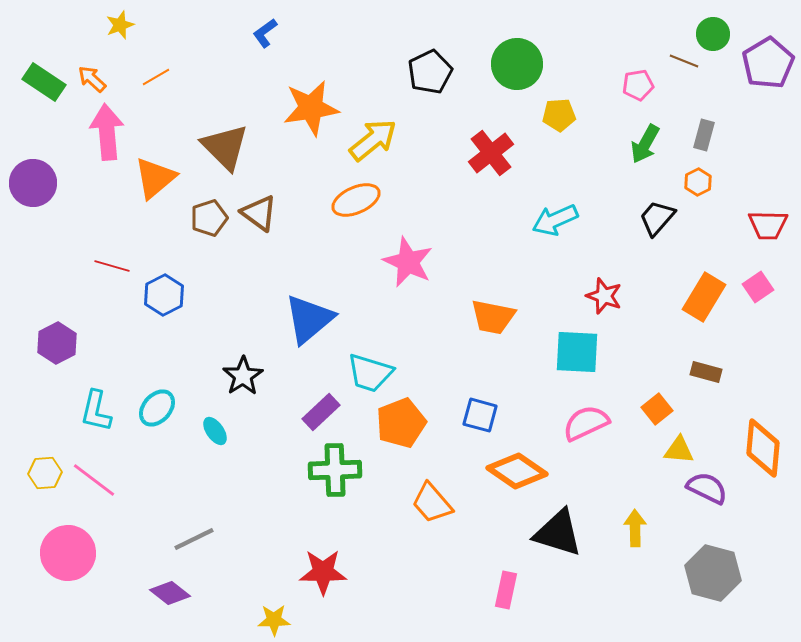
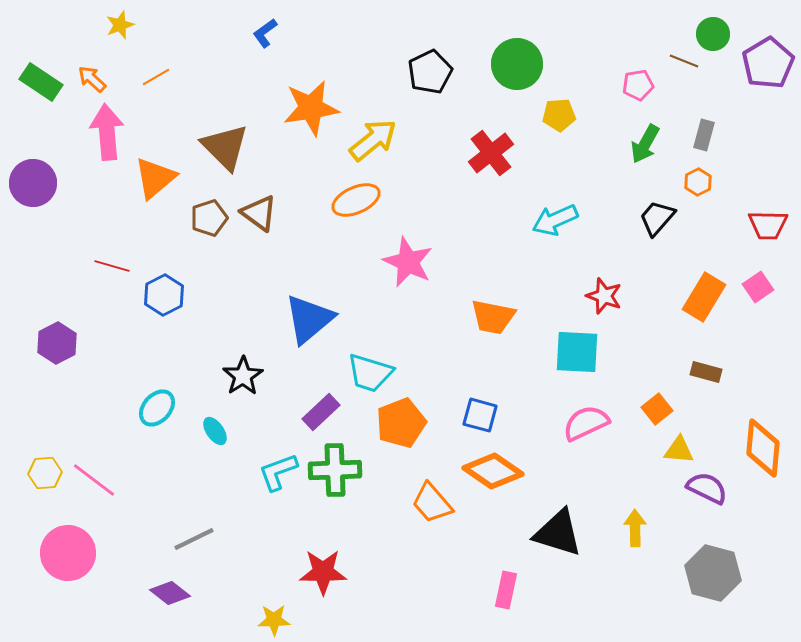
green rectangle at (44, 82): moved 3 px left
cyan L-shape at (96, 411): moved 182 px right, 61 px down; rotated 57 degrees clockwise
orange diamond at (517, 471): moved 24 px left
